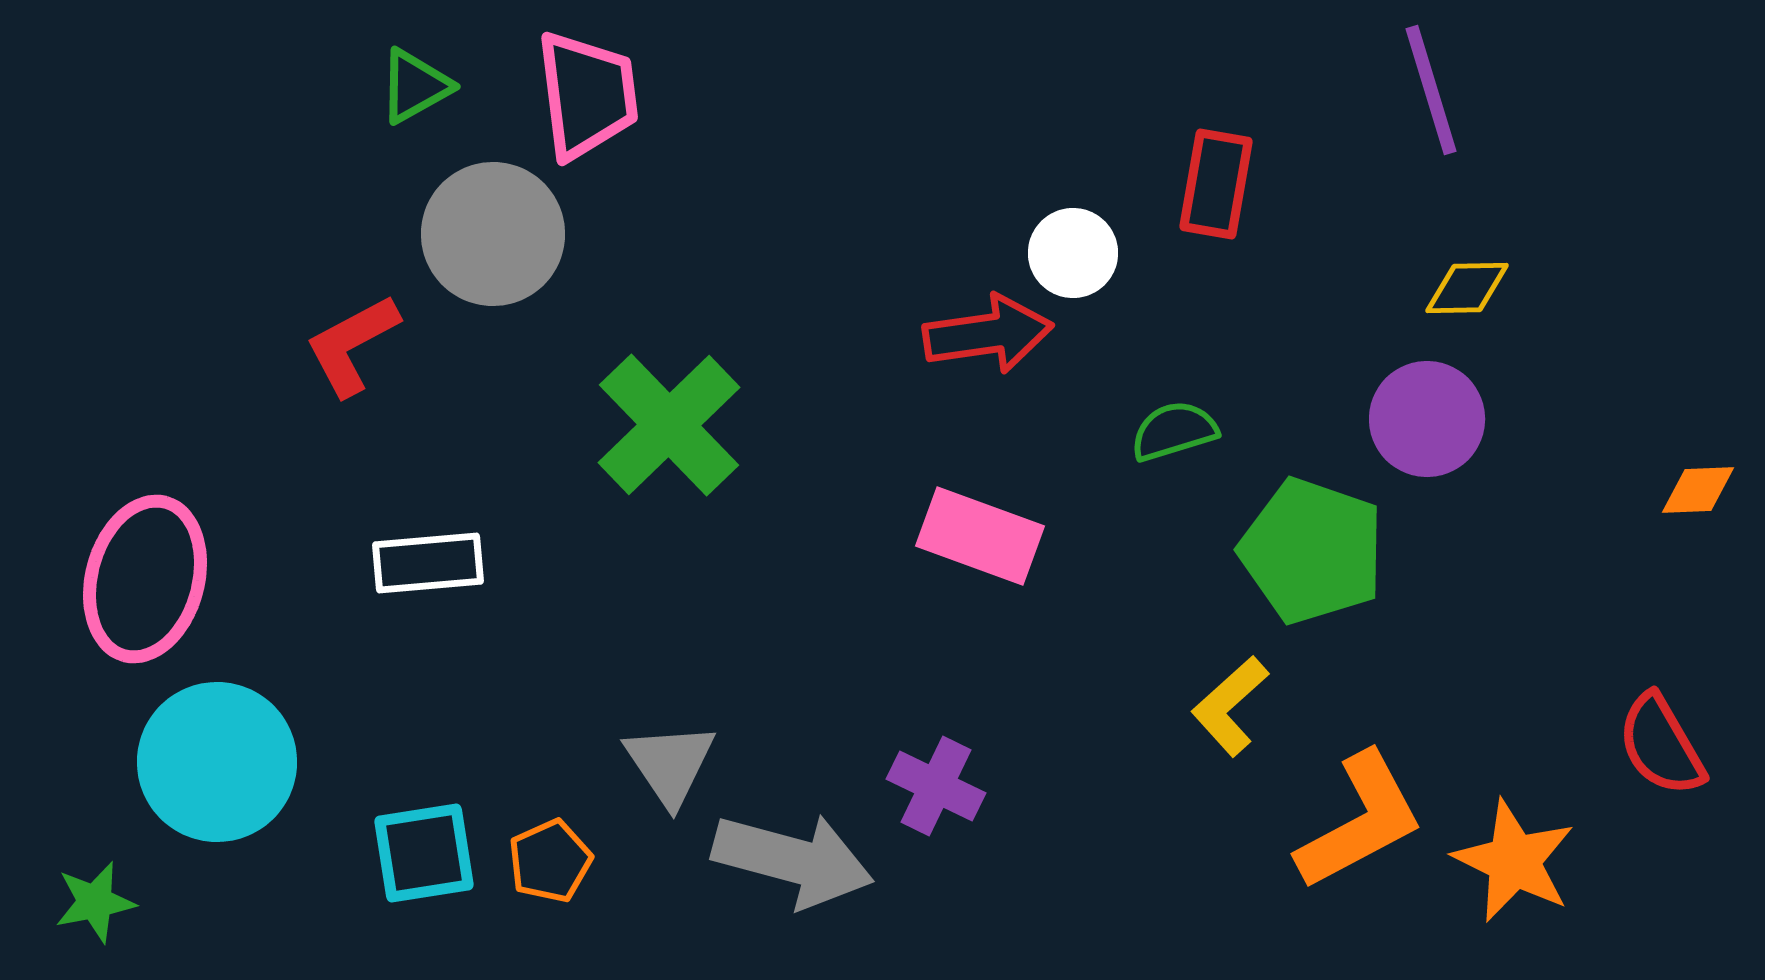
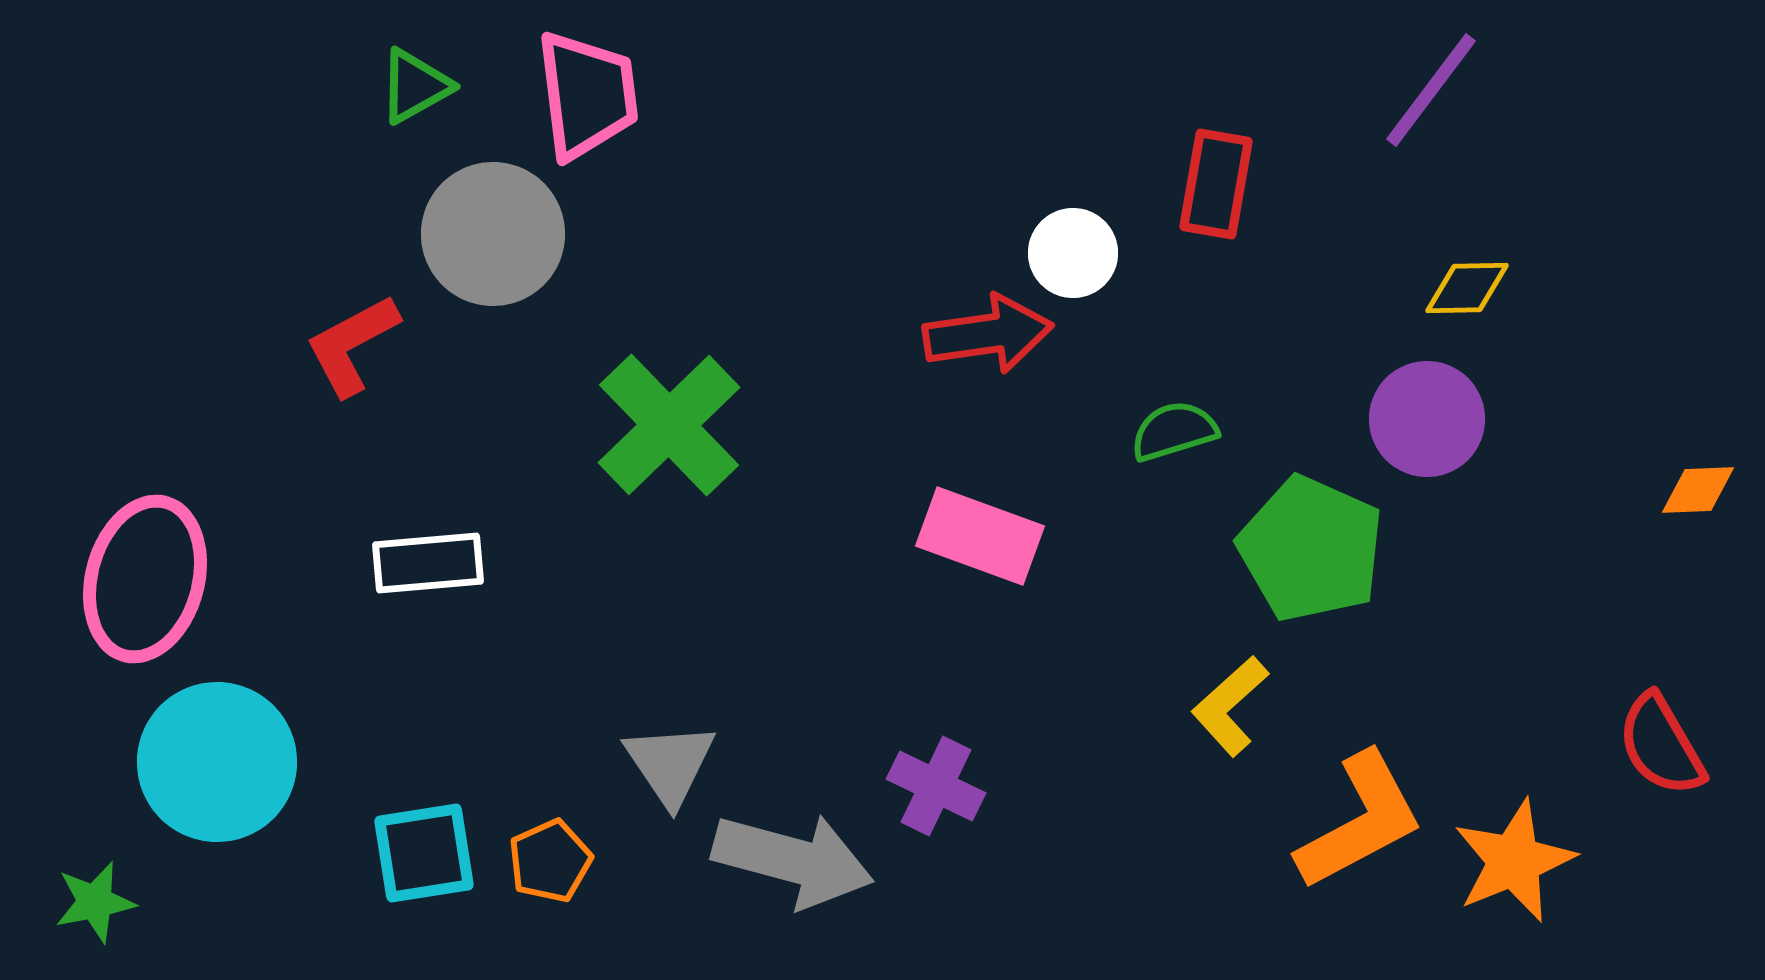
purple line: rotated 54 degrees clockwise
green pentagon: moved 1 px left, 2 px up; rotated 5 degrees clockwise
orange star: rotated 24 degrees clockwise
